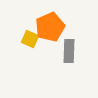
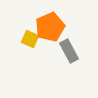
gray rectangle: rotated 30 degrees counterclockwise
